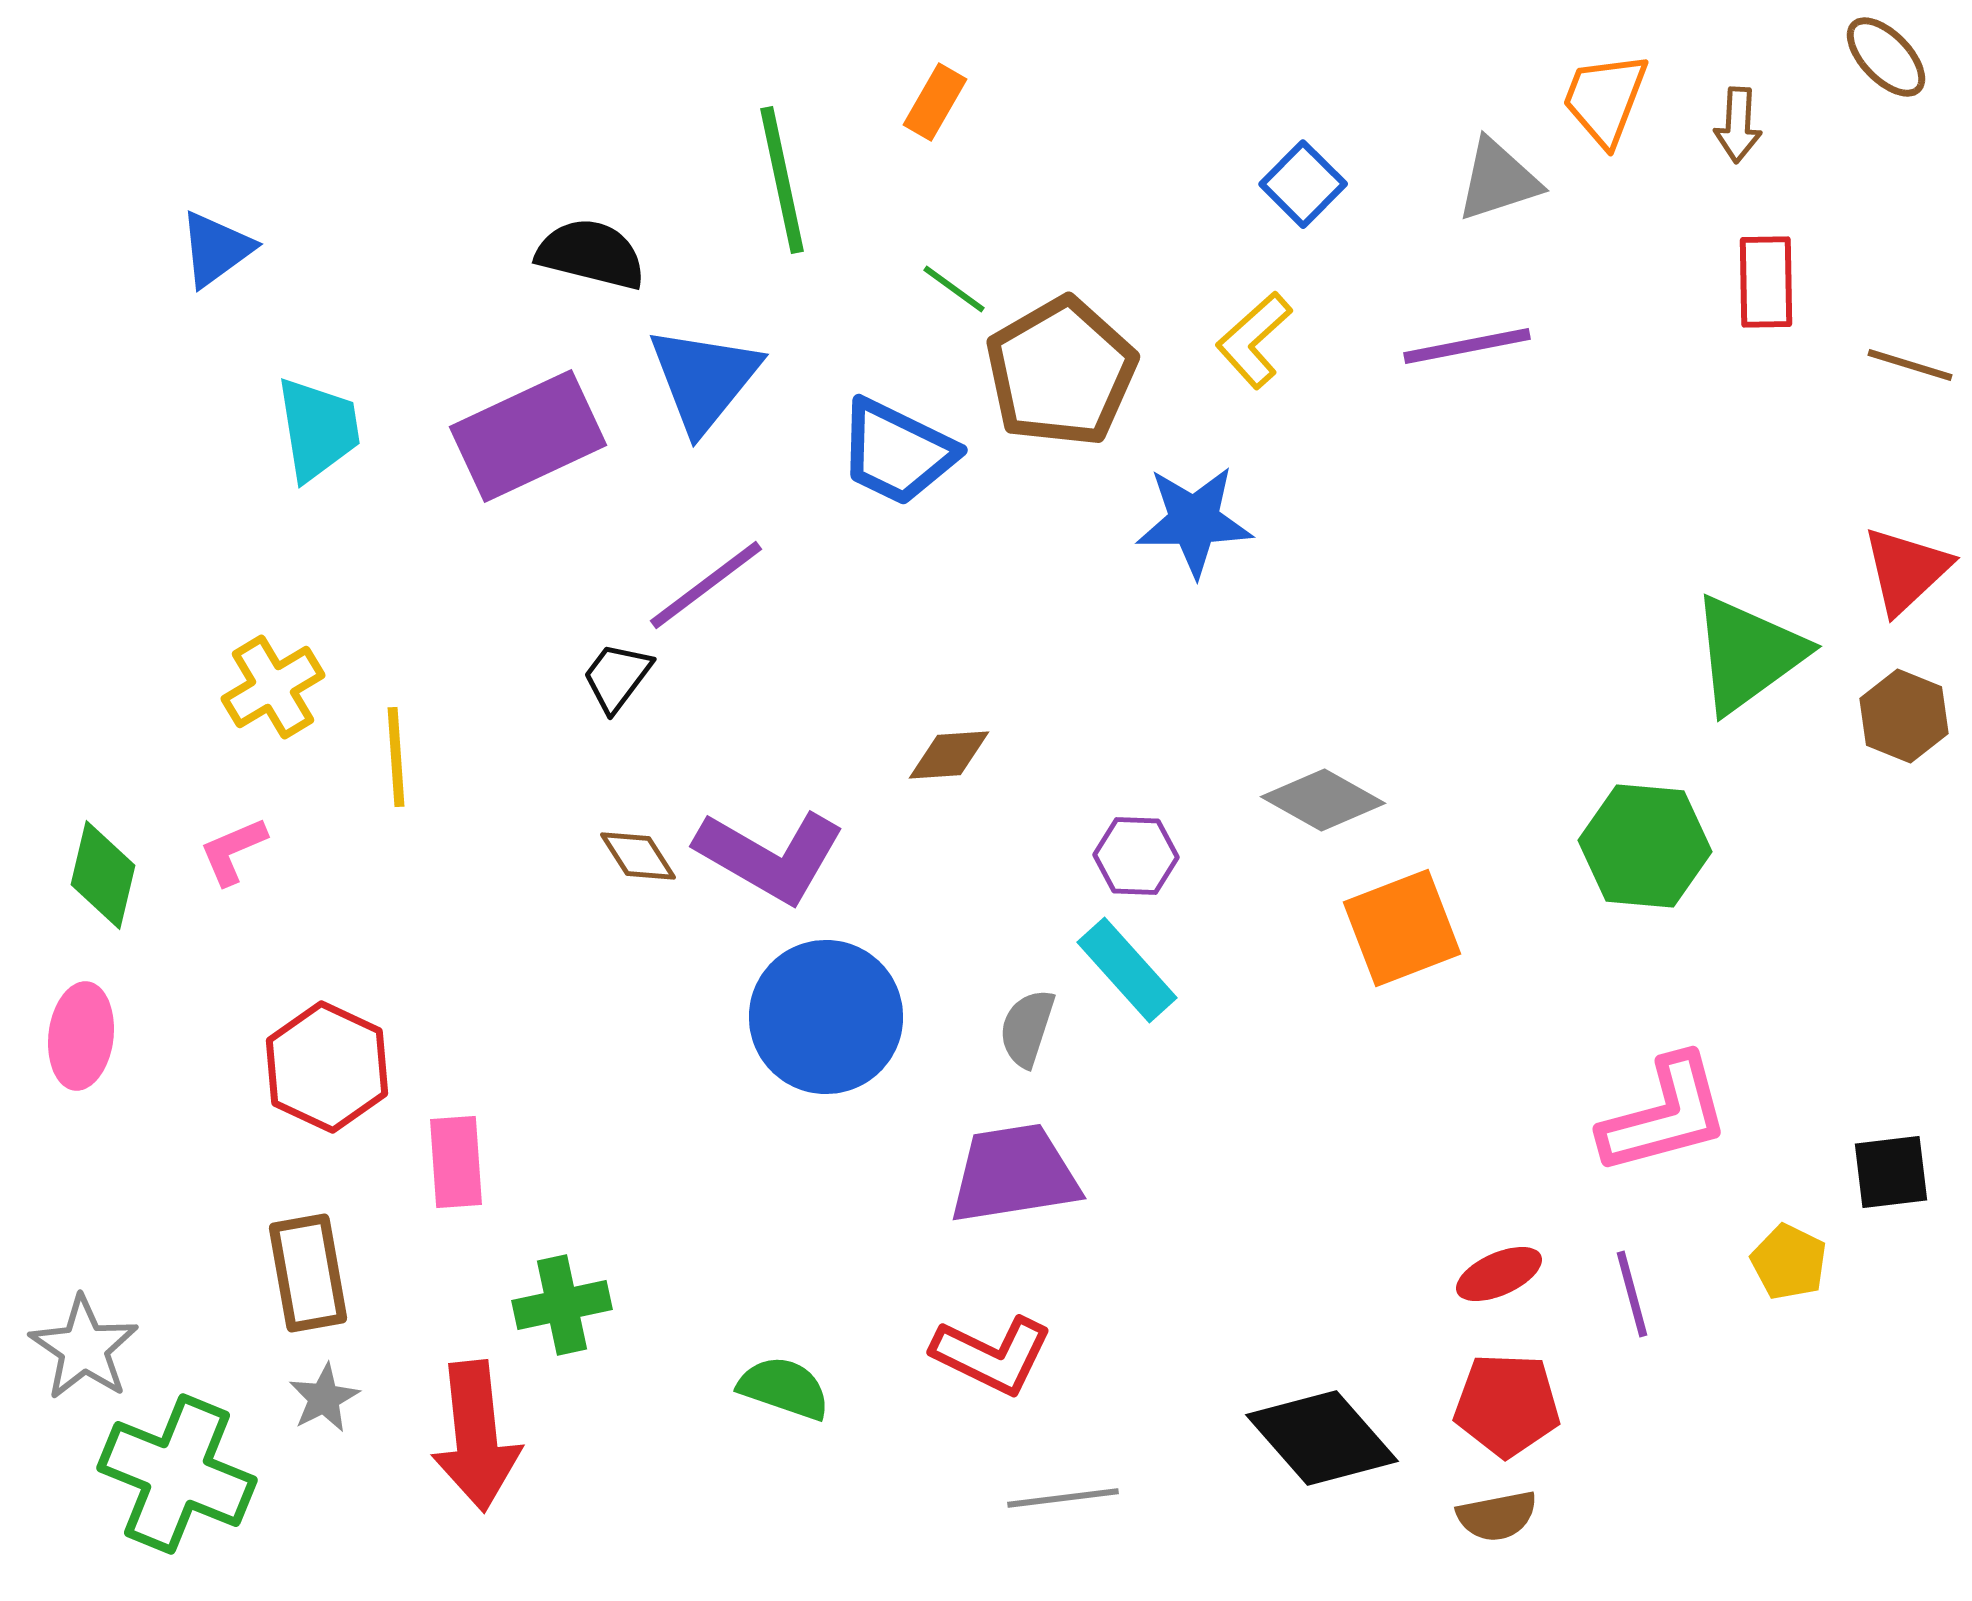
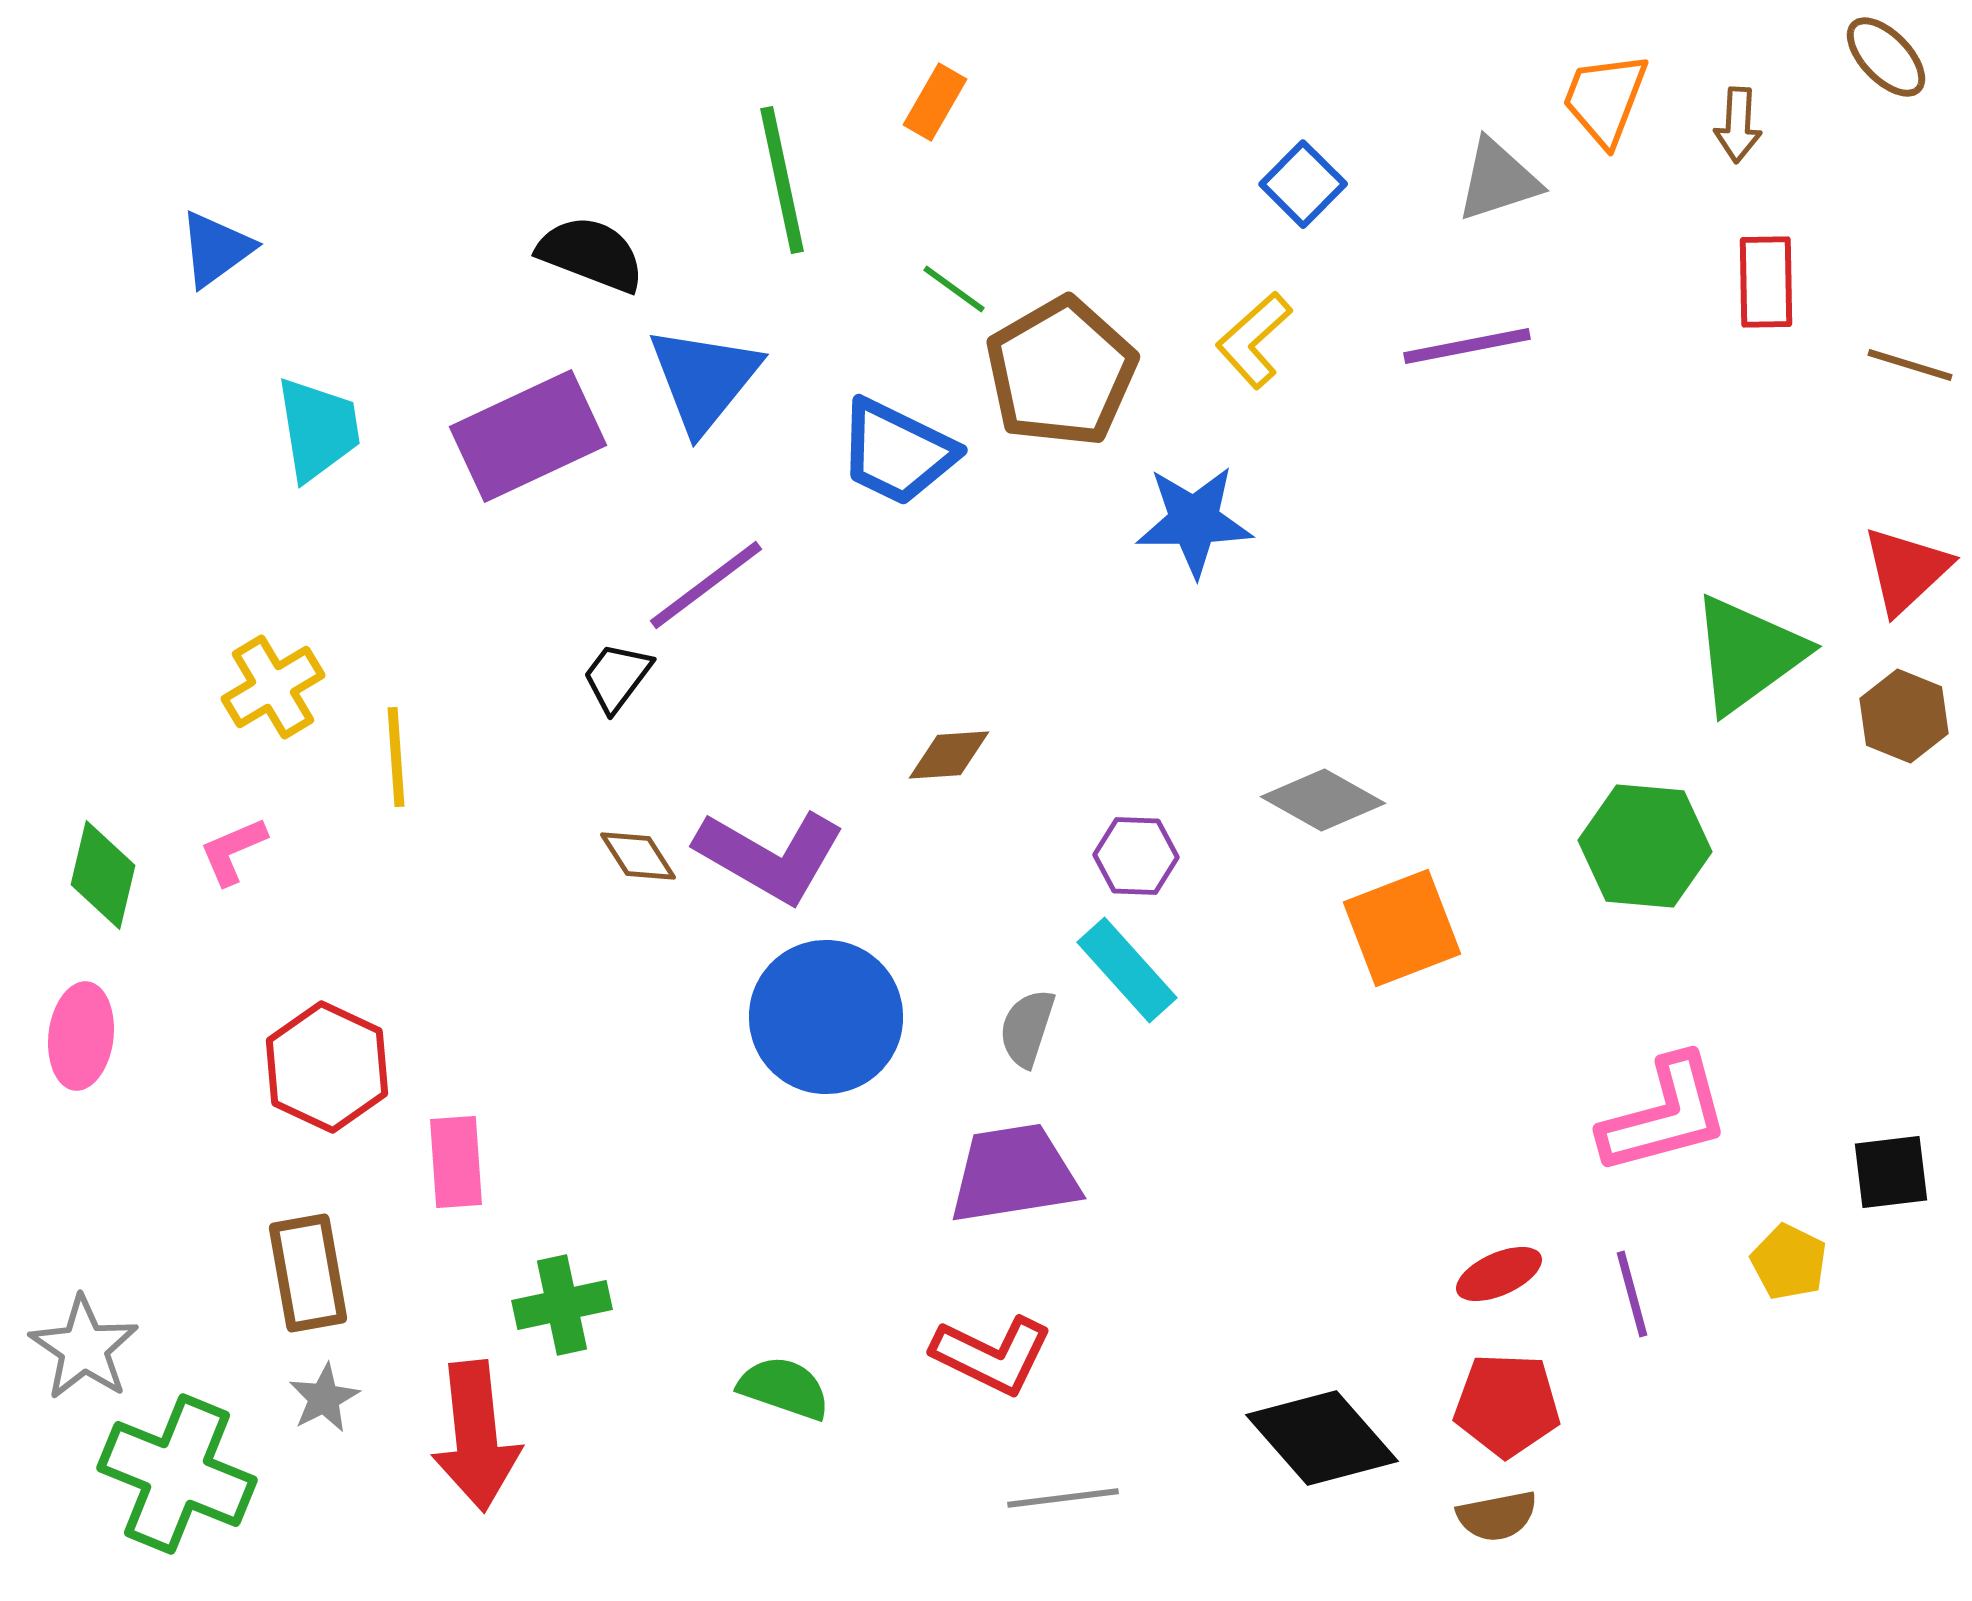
black semicircle at (591, 254): rotated 7 degrees clockwise
